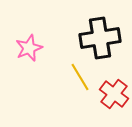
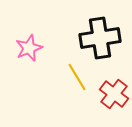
yellow line: moved 3 px left
